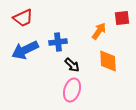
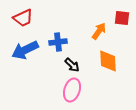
red square: rotated 14 degrees clockwise
